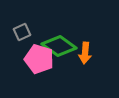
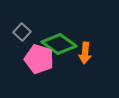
gray square: rotated 24 degrees counterclockwise
green diamond: moved 2 px up
